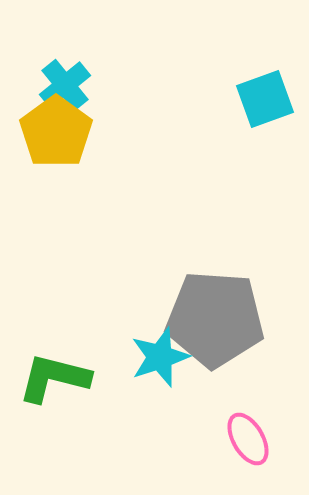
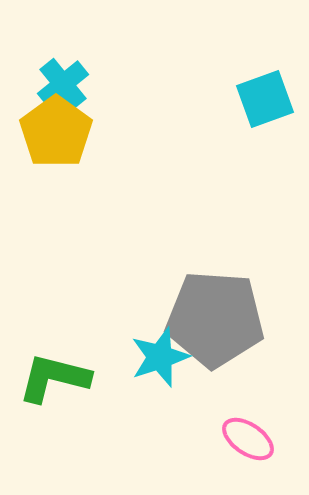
cyan cross: moved 2 px left, 1 px up
pink ellipse: rotated 26 degrees counterclockwise
